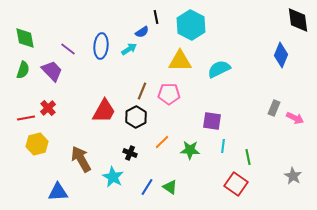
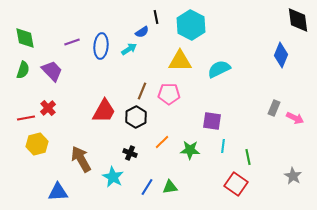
purple line: moved 4 px right, 7 px up; rotated 56 degrees counterclockwise
green triangle: rotated 42 degrees counterclockwise
